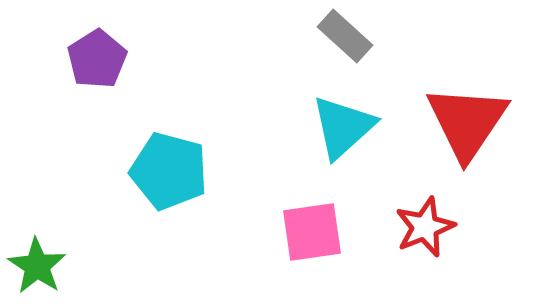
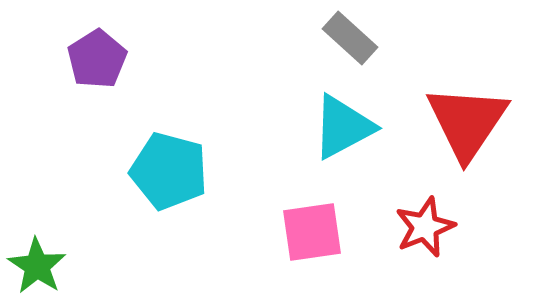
gray rectangle: moved 5 px right, 2 px down
cyan triangle: rotated 14 degrees clockwise
